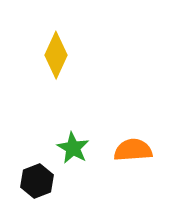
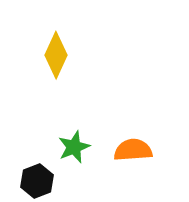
green star: moved 1 px right, 1 px up; rotated 20 degrees clockwise
